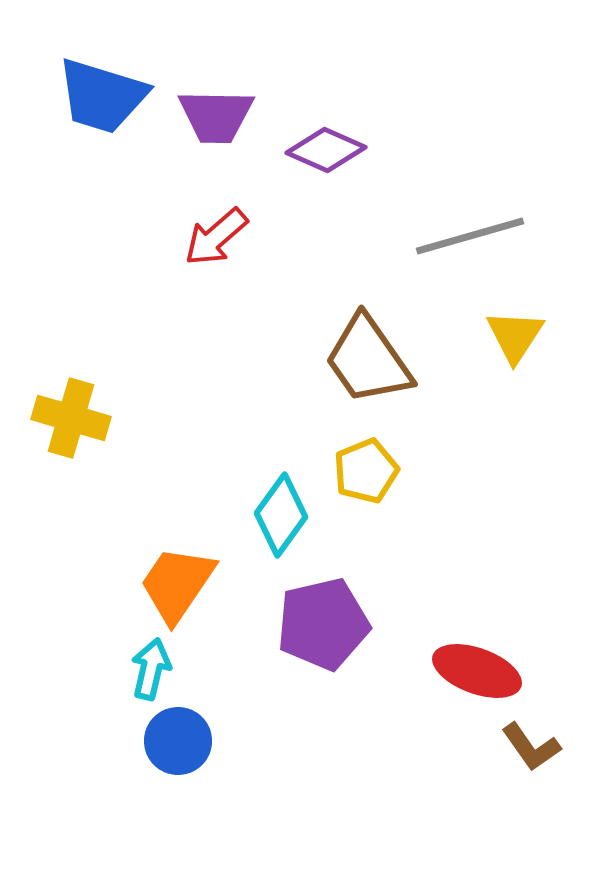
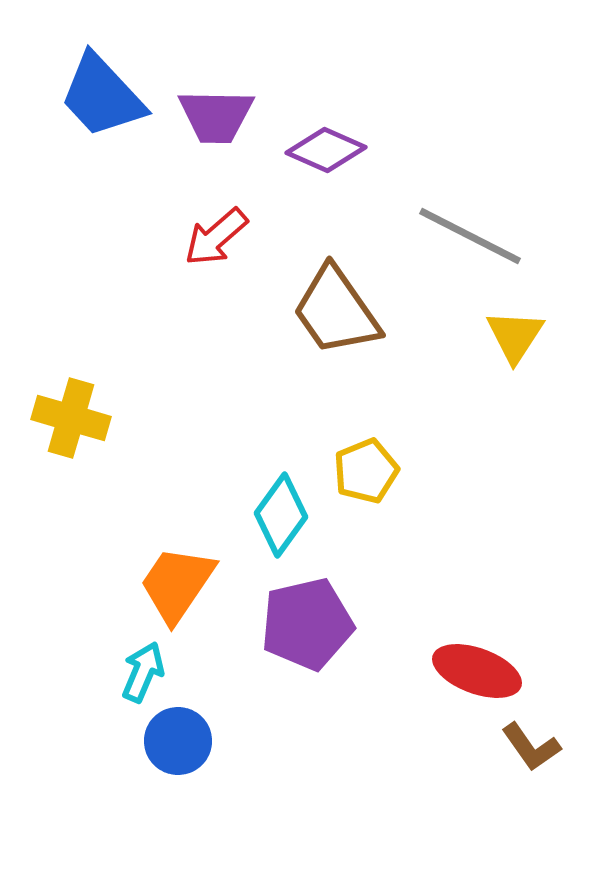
blue trapezoid: rotated 30 degrees clockwise
gray line: rotated 43 degrees clockwise
brown trapezoid: moved 32 px left, 49 px up
purple pentagon: moved 16 px left
cyan arrow: moved 8 px left, 3 px down; rotated 10 degrees clockwise
